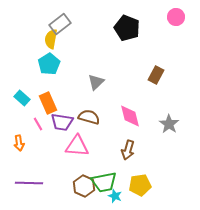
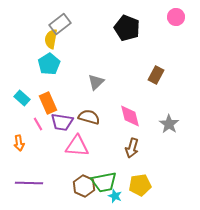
brown arrow: moved 4 px right, 2 px up
